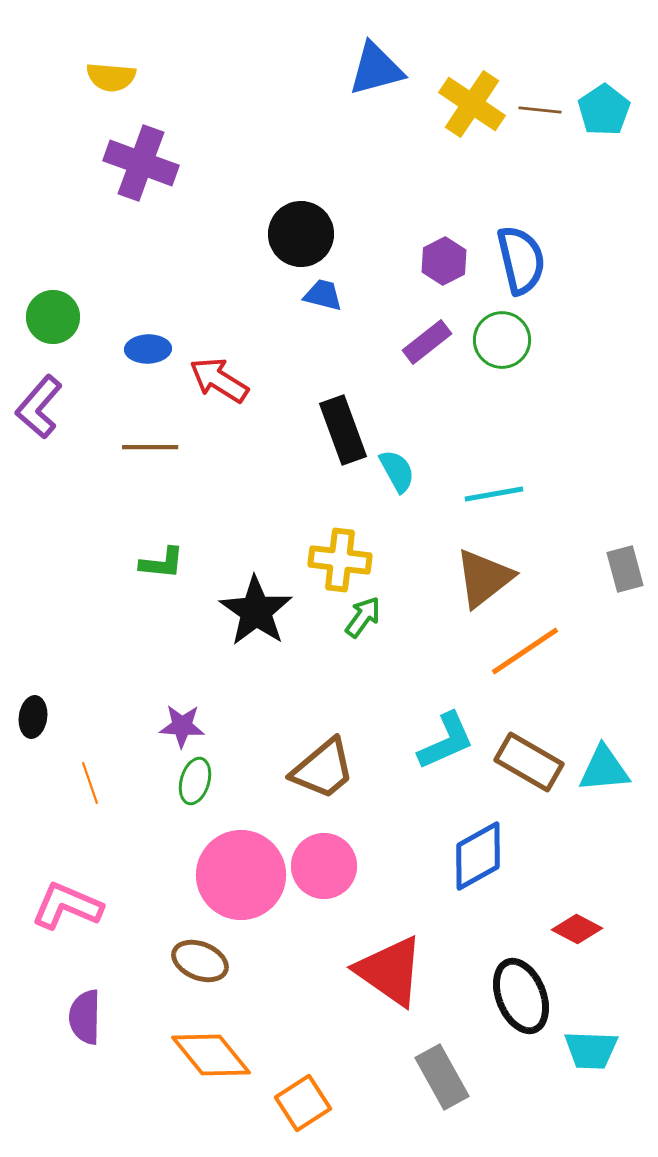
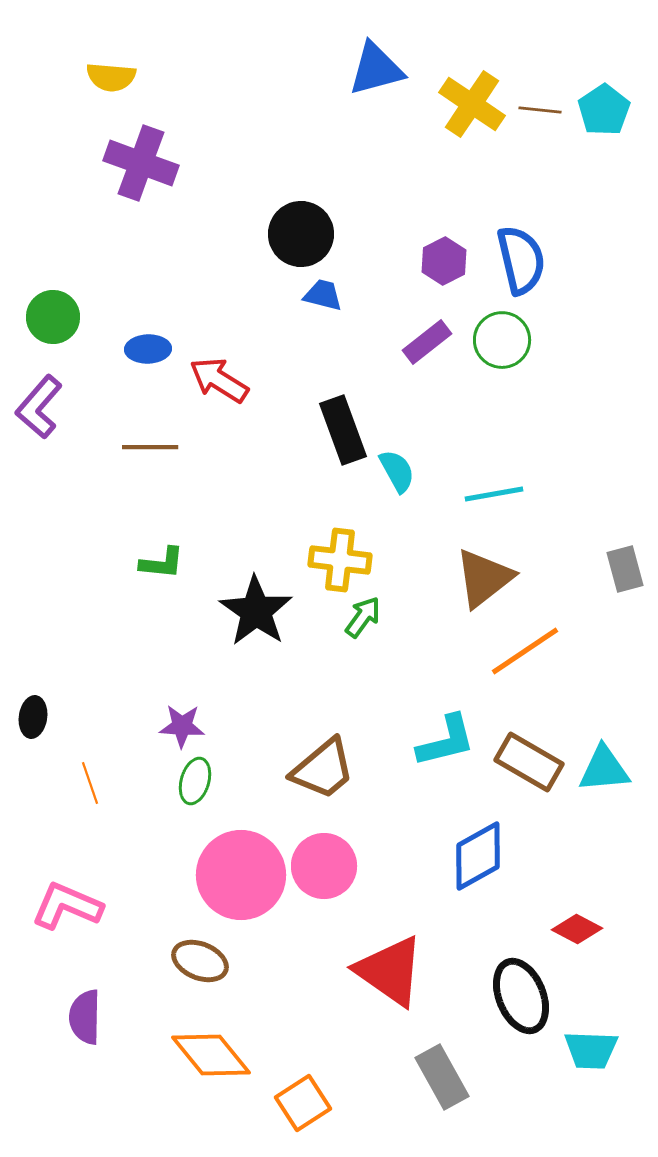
cyan L-shape at (446, 741): rotated 10 degrees clockwise
